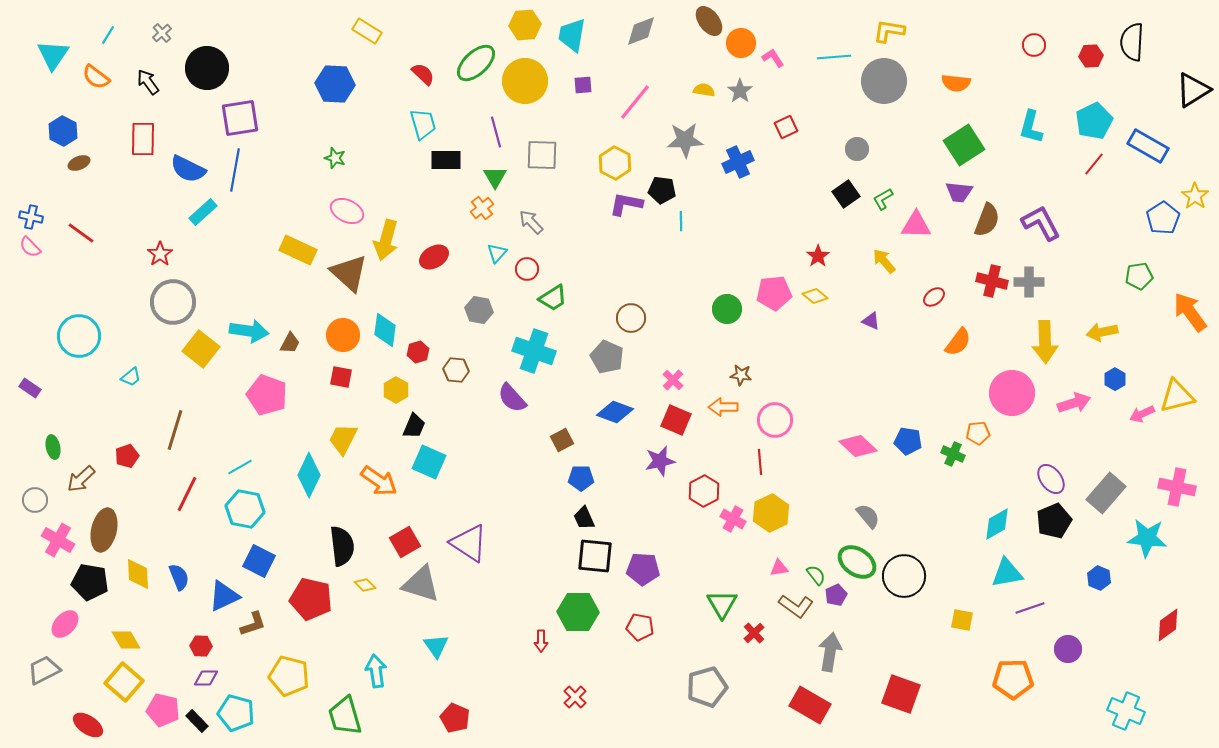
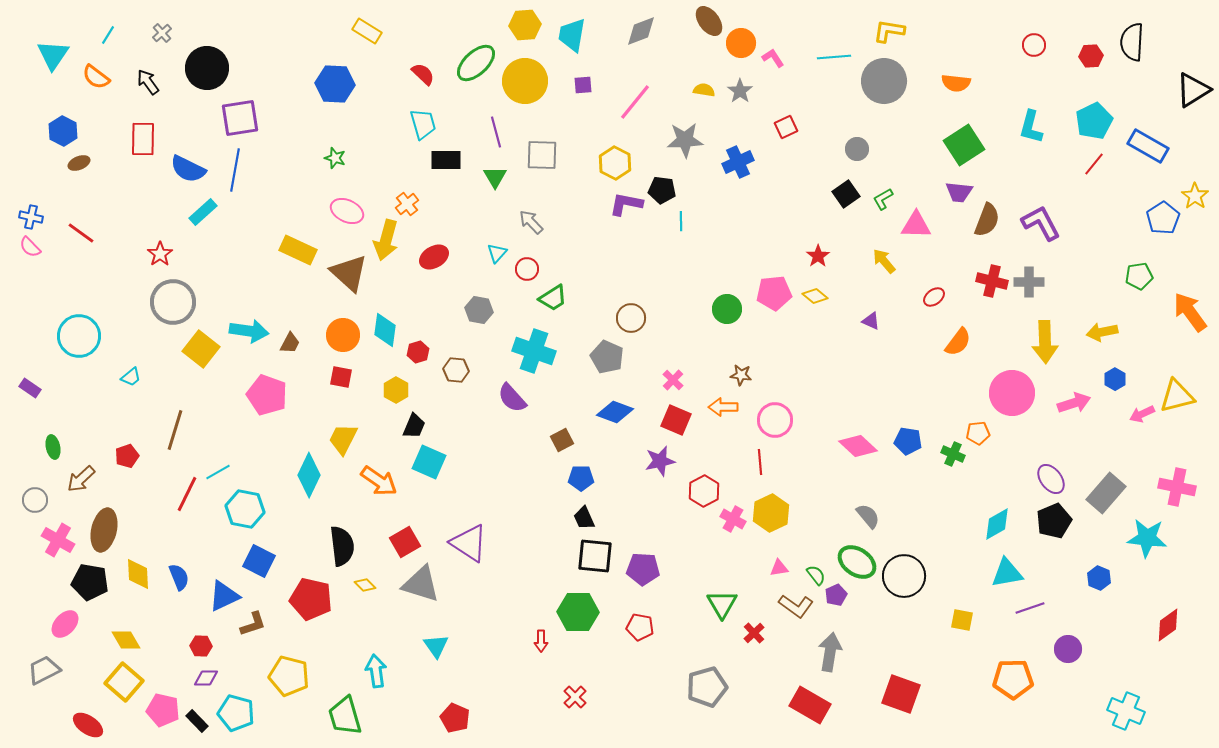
orange cross at (482, 208): moved 75 px left, 4 px up
cyan line at (240, 467): moved 22 px left, 5 px down
